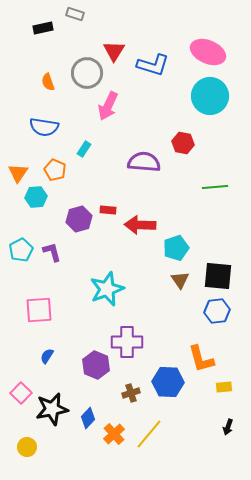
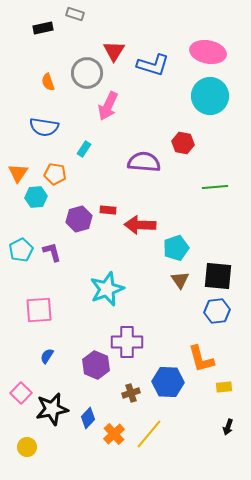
pink ellipse at (208, 52): rotated 12 degrees counterclockwise
orange pentagon at (55, 170): moved 4 px down; rotated 15 degrees counterclockwise
